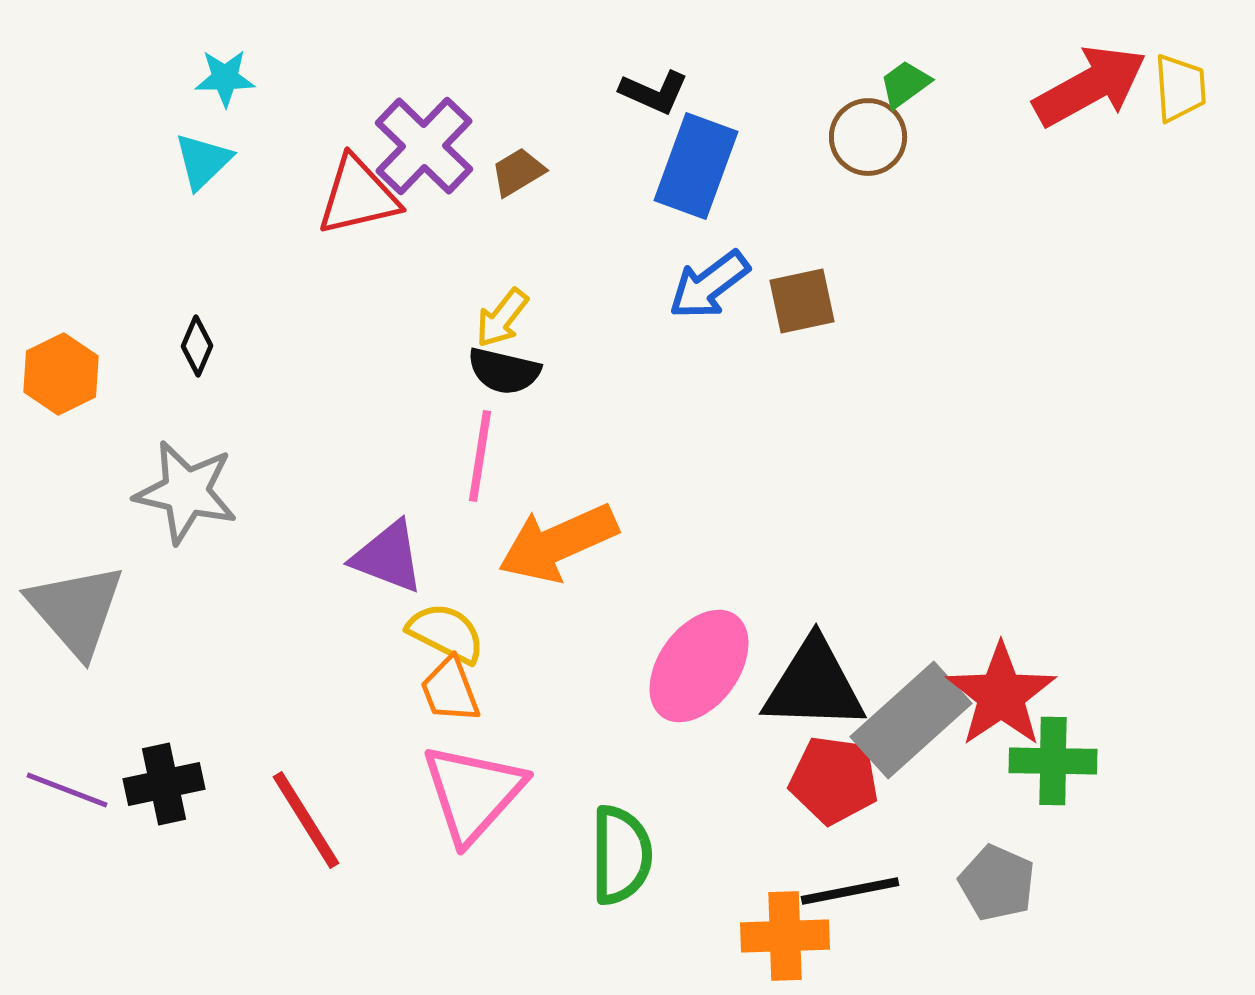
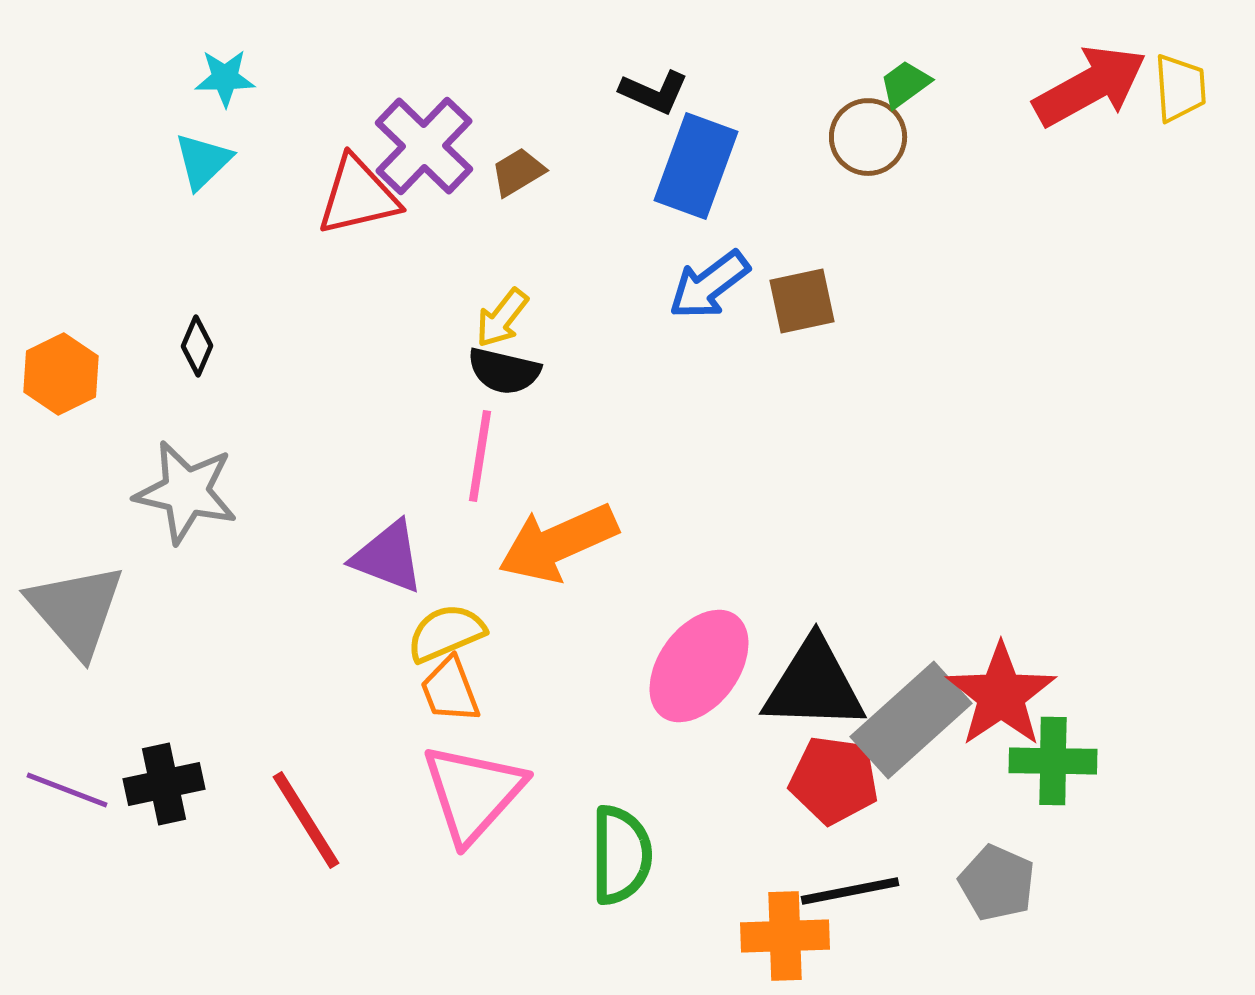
yellow semicircle: rotated 50 degrees counterclockwise
